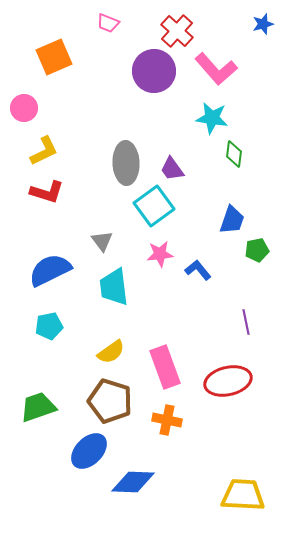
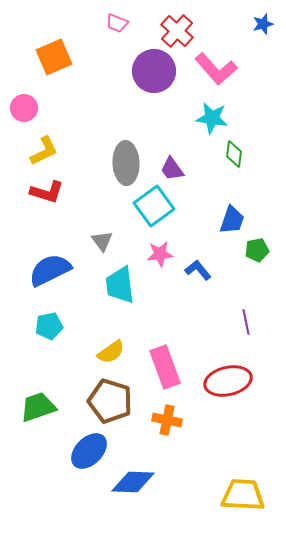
pink trapezoid: moved 9 px right
cyan trapezoid: moved 6 px right, 2 px up
